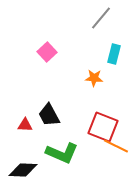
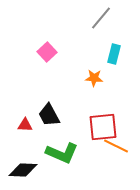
red square: rotated 28 degrees counterclockwise
